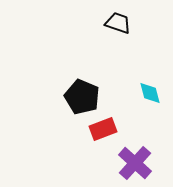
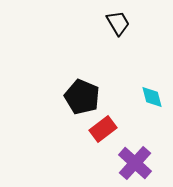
black trapezoid: rotated 40 degrees clockwise
cyan diamond: moved 2 px right, 4 px down
red rectangle: rotated 16 degrees counterclockwise
